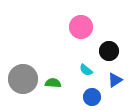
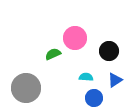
pink circle: moved 6 px left, 11 px down
cyan semicircle: moved 7 px down; rotated 144 degrees clockwise
gray circle: moved 3 px right, 9 px down
green semicircle: moved 29 px up; rotated 28 degrees counterclockwise
blue circle: moved 2 px right, 1 px down
